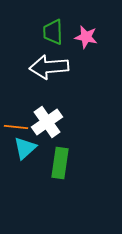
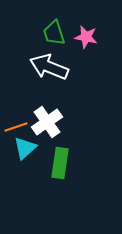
green trapezoid: moved 1 px right, 1 px down; rotated 16 degrees counterclockwise
white arrow: rotated 27 degrees clockwise
orange line: rotated 25 degrees counterclockwise
